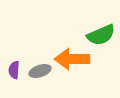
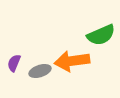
orange arrow: moved 2 px down; rotated 8 degrees counterclockwise
purple semicircle: moved 7 px up; rotated 18 degrees clockwise
